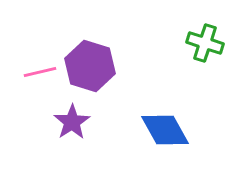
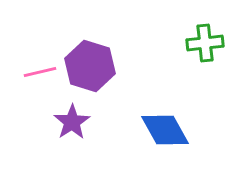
green cross: rotated 24 degrees counterclockwise
